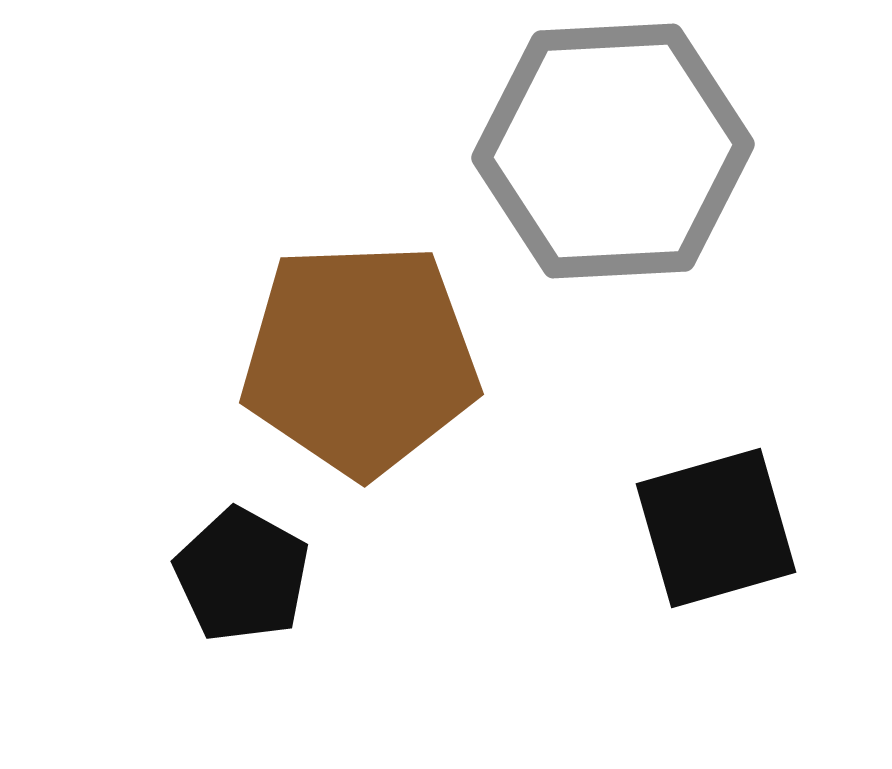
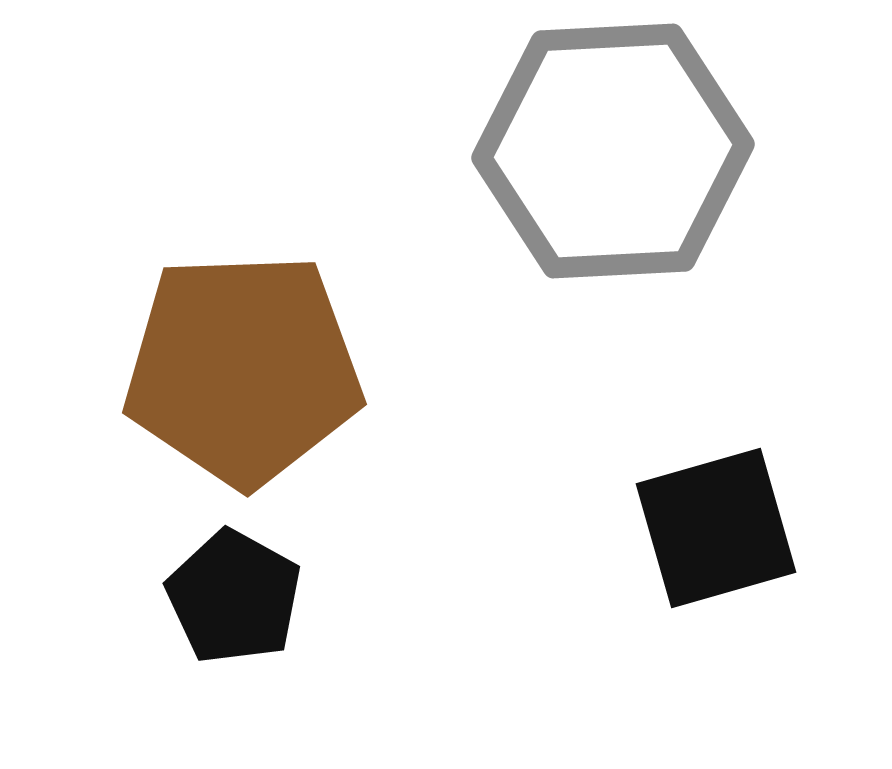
brown pentagon: moved 117 px left, 10 px down
black pentagon: moved 8 px left, 22 px down
